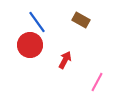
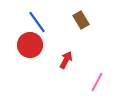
brown rectangle: rotated 30 degrees clockwise
red arrow: moved 1 px right
